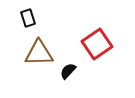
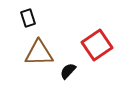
red square: moved 1 px down
